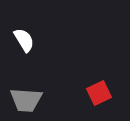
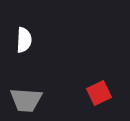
white semicircle: rotated 35 degrees clockwise
